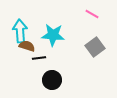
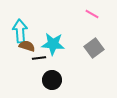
cyan star: moved 9 px down
gray square: moved 1 px left, 1 px down
